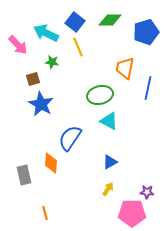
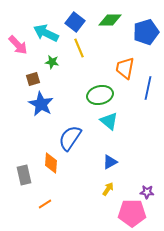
yellow line: moved 1 px right, 1 px down
cyan triangle: rotated 12 degrees clockwise
orange line: moved 9 px up; rotated 72 degrees clockwise
